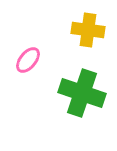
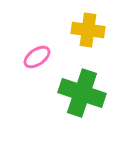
pink ellipse: moved 9 px right, 3 px up; rotated 16 degrees clockwise
